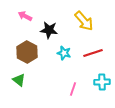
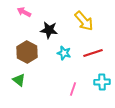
pink arrow: moved 1 px left, 4 px up
